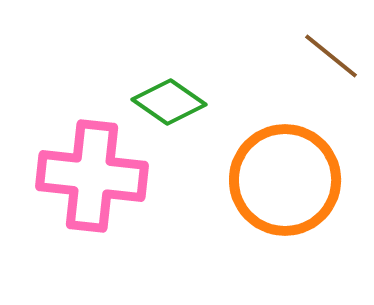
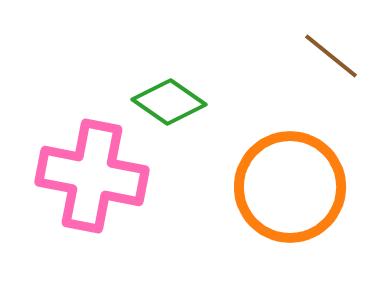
pink cross: rotated 5 degrees clockwise
orange circle: moved 5 px right, 7 px down
